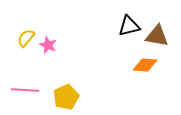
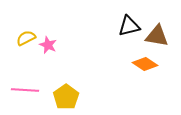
yellow semicircle: rotated 24 degrees clockwise
orange diamond: moved 1 px up; rotated 30 degrees clockwise
yellow pentagon: rotated 10 degrees counterclockwise
